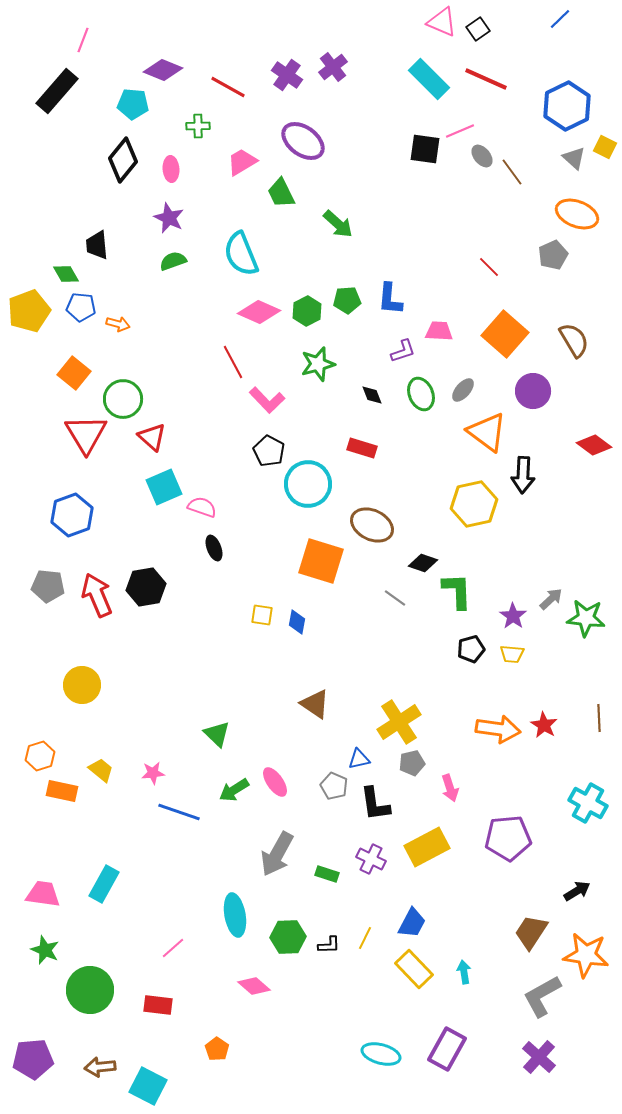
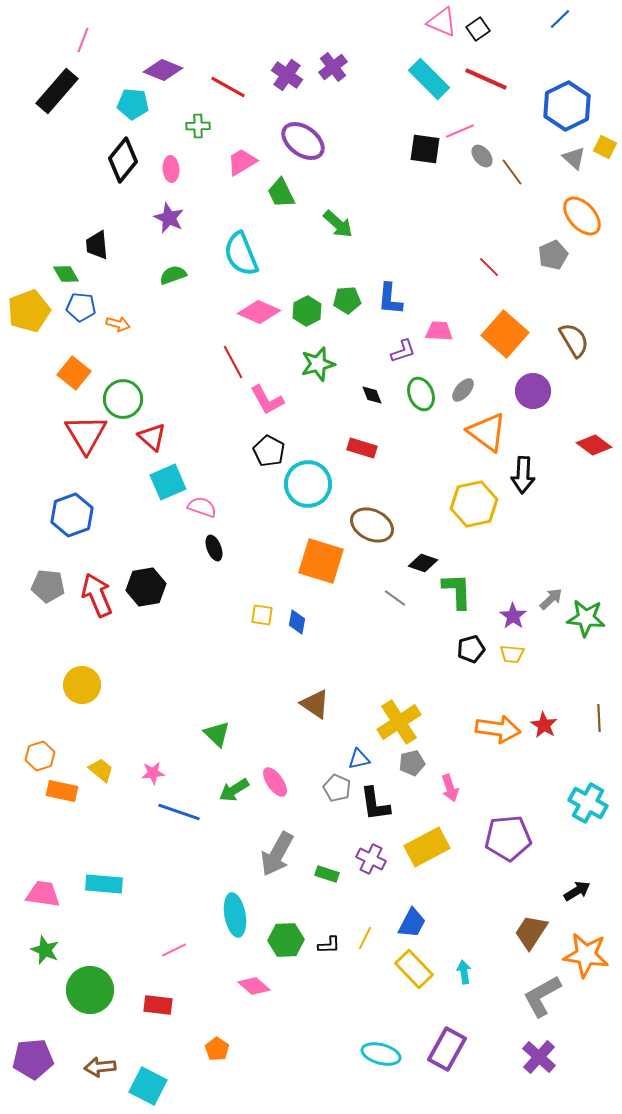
orange ellipse at (577, 214): moved 5 px right, 2 px down; rotated 27 degrees clockwise
green semicircle at (173, 261): moved 14 px down
pink L-shape at (267, 400): rotated 15 degrees clockwise
cyan square at (164, 487): moved 4 px right, 5 px up
gray pentagon at (334, 786): moved 3 px right, 2 px down
cyan rectangle at (104, 884): rotated 66 degrees clockwise
green hexagon at (288, 937): moved 2 px left, 3 px down
pink line at (173, 948): moved 1 px right, 2 px down; rotated 15 degrees clockwise
